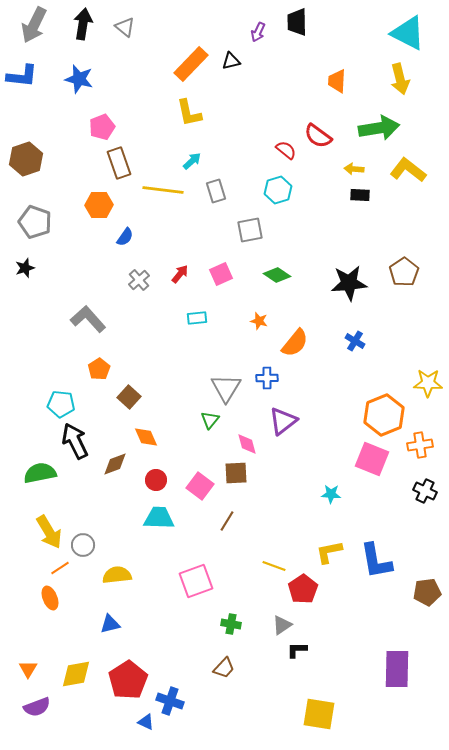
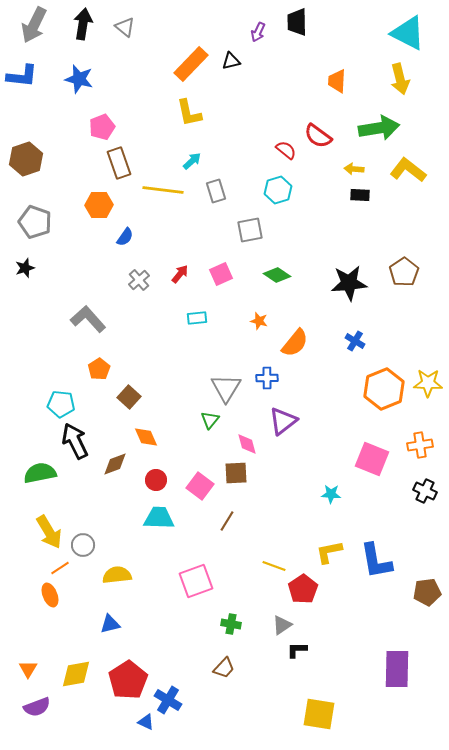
orange hexagon at (384, 415): moved 26 px up
orange ellipse at (50, 598): moved 3 px up
blue cross at (170, 701): moved 2 px left, 1 px up; rotated 12 degrees clockwise
